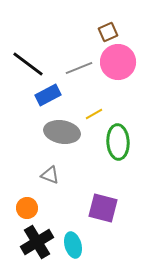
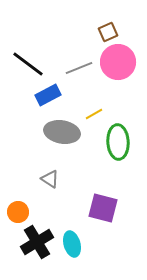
gray triangle: moved 4 px down; rotated 12 degrees clockwise
orange circle: moved 9 px left, 4 px down
cyan ellipse: moved 1 px left, 1 px up
